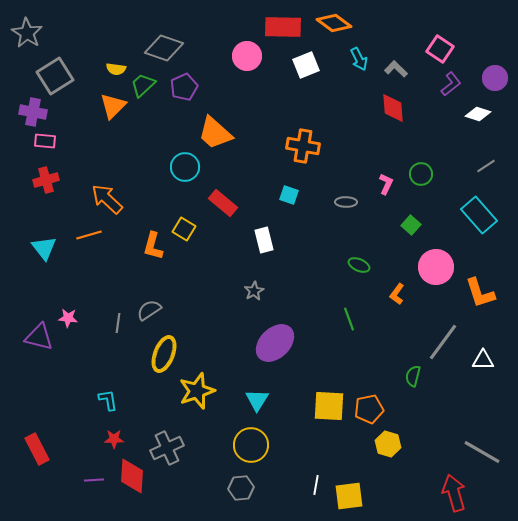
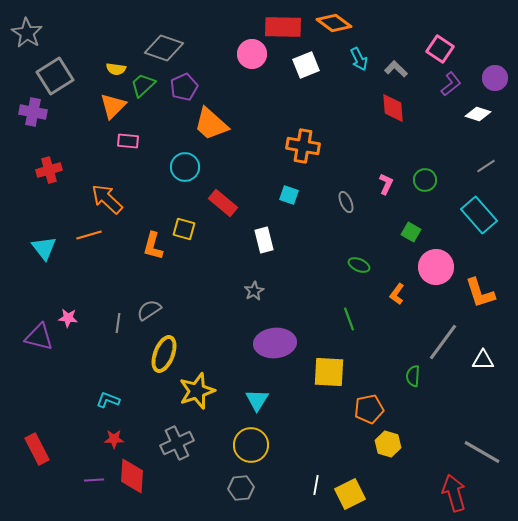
pink circle at (247, 56): moved 5 px right, 2 px up
orange trapezoid at (215, 133): moved 4 px left, 9 px up
pink rectangle at (45, 141): moved 83 px right
green circle at (421, 174): moved 4 px right, 6 px down
red cross at (46, 180): moved 3 px right, 10 px up
gray ellipse at (346, 202): rotated 65 degrees clockwise
green square at (411, 225): moved 7 px down; rotated 12 degrees counterclockwise
yellow square at (184, 229): rotated 15 degrees counterclockwise
purple ellipse at (275, 343): rotated 39 degrees clockwise
green semicircle at (413, 376): rotated 10 degrees counterclockwise
cyan L-shape at (108, 400): rotated 60 degrees counterclockwise
yellow square at (329, 406): moved 34 px up
gray cross at (167, 448): moved 10 px right, 5 px up
yellow square at (349, 496): moved 1 px right, 2 px up; rotated 20 degrees counterclockwise
